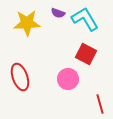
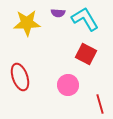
purple semicircle: rotated 16 degrees counterclockwise
pink circle: moved 6 px down
